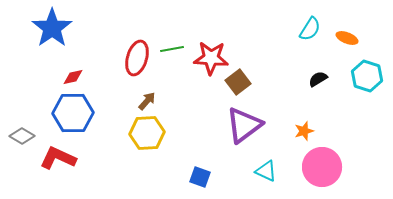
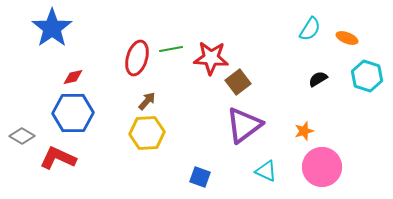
green line: moved 1 px left
